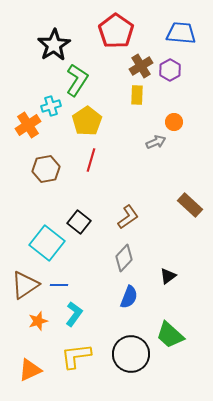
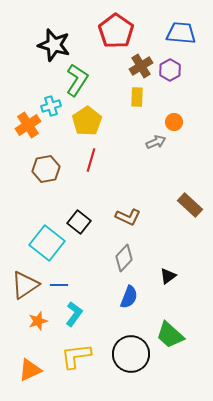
black star: rotated 24 degrees counterclockwise
yellow rectangle: moved 2 px down
brown L-shape: rotated 60 degrees clockwise
